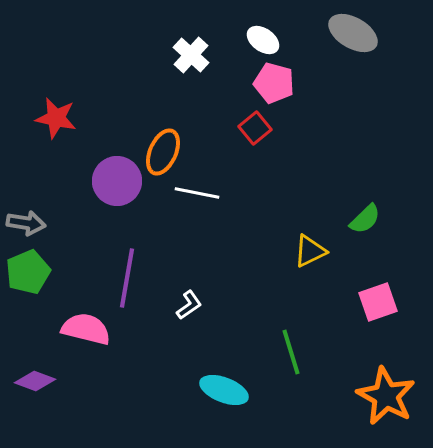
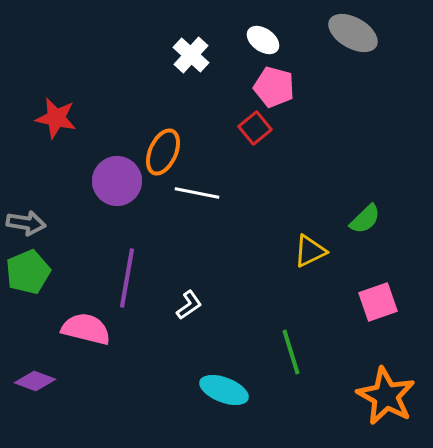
pink pentagon: moved 4 px down
